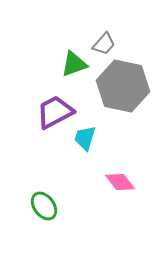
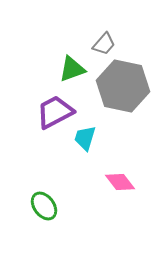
green triangle: moved 2 px left, 5 px down
